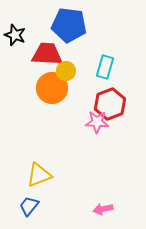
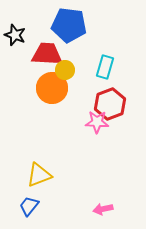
yellow circle: moved 1 px left, 1 px up
